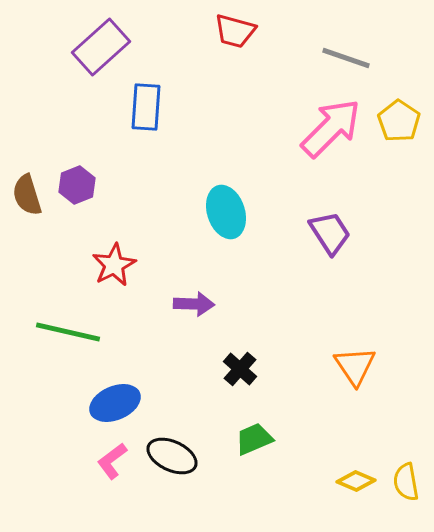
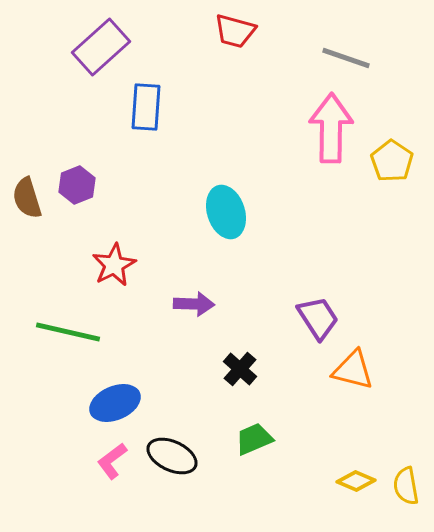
yellow pentagon: moved 7 px left, 40 px down
pink arrow: rotated 44 degrees counterclockwise
brown semicircle: moved 3 px down
purple trapezoid: moved 12 px left, 85 px down
orange triangle: moved 2 px left, 4 px down; rotated 42 degrees counterclockwise
yellow semicircle: moved 4 px down
